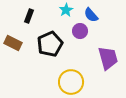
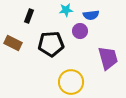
cyan star: rotated 24 degrees clockwise
blue semicircle: rotated 56 degrees counterclockwise
black pentagon: moved 1 px right; rotated 20 degrees clockwise
